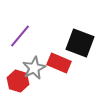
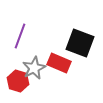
purple line: rotated 20 degrees counterclockwise
